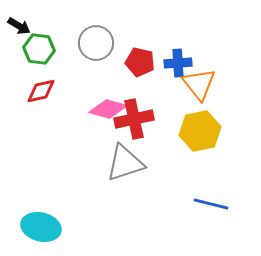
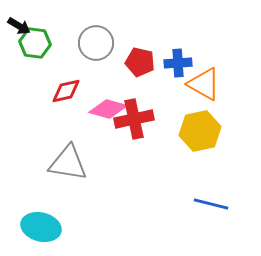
green hexagon: moved 4 px left, 6 px up
orange triangle: moved 5 px right; rotated 21 degrees counterclockwise
red diamond: moved 25 px right
gray triangle: moved 57 px left; rotated 27 degrees clockwise
